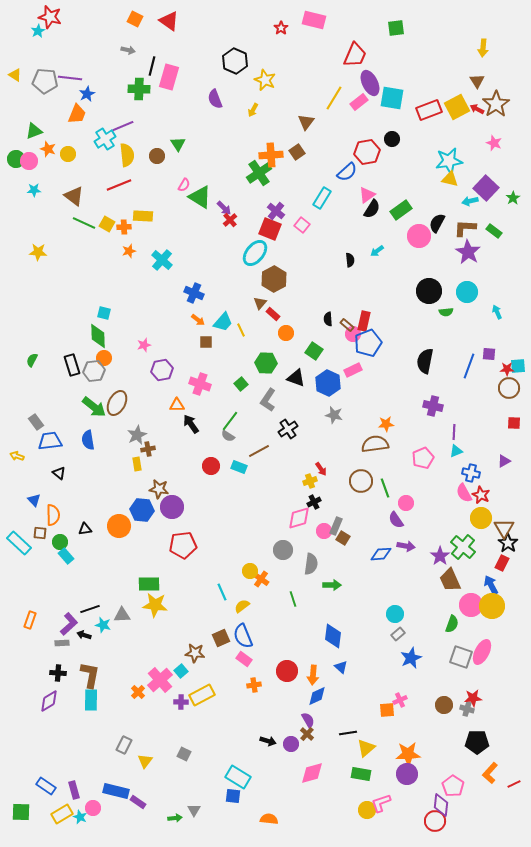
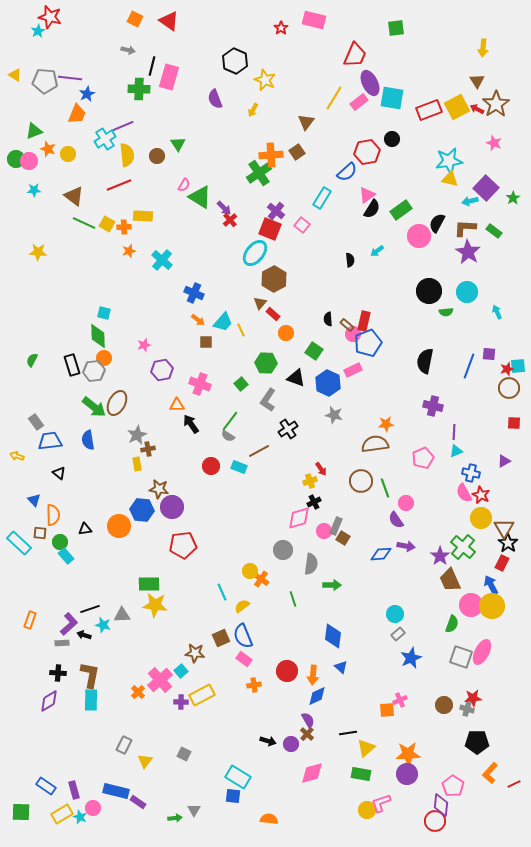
red star at (507, 369): rotated 16 degrees counterclockwise
